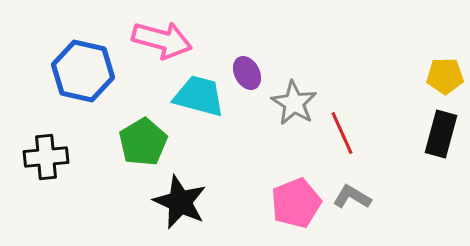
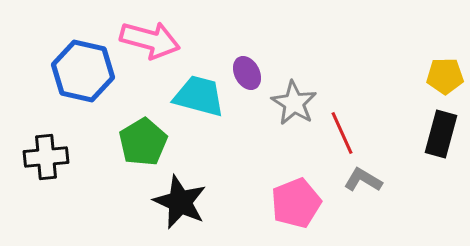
pink arrow: moved 12 px left
gray L-shape: moved 11 px right, 17 px up
